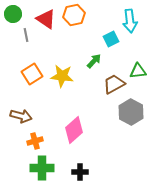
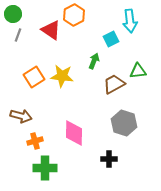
orange hexagon: rotated 15 degrees counterclockwise
red triangle: moved 5 px right, 11 px down
gray line: moved 8 px left; rotated 32 degrees clockwise
green arrow: rotated 21 degrees counterclockwise
orange square: moved 2 px right, 3 px down
gray hexagon: moved 7 px left, 11 px down; rotated 10 degrees counterclockwise
pink diamond: moved 3 px down; rotated 48 degrees counterclockwise
green cross: moved 3 px right
black cross: moved 29 px right, 13 px up
